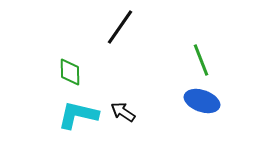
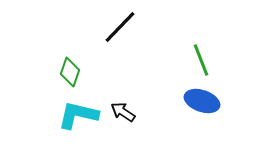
black line: rotated 9 degrees clockwise
green diamond: rotated 20 degrees clockwise
